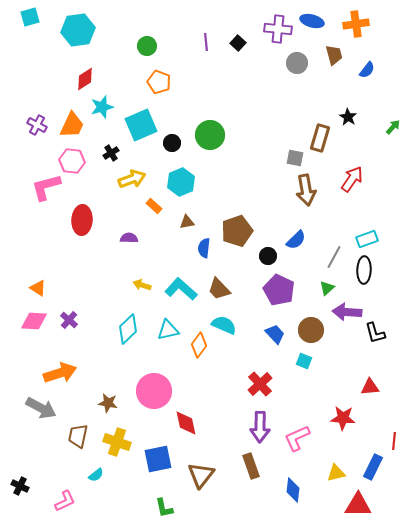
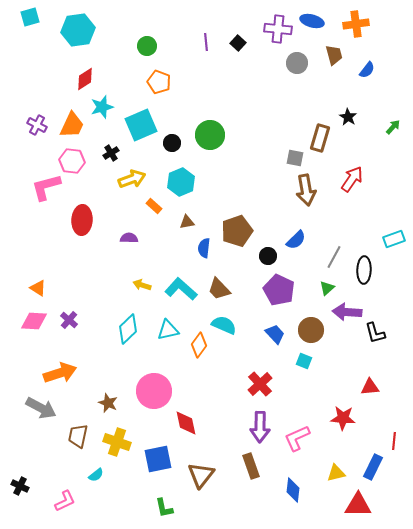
cyan rectangle at (367, 239): moved 27 px right
brown star at (108, 403): rotated 12 degrees clockwise
